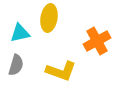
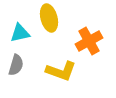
yellow ellipse: rotated 24 degrees counterclockwise
orange cross: moved 8 px left
